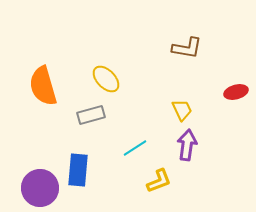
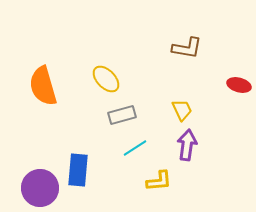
red ellipse: moved 3 px right, 7 px up; rotated 30 degrees clockwise
gray rectangle: moved 31 px right
yellow L-shape: rotated 16 degrees clockwise
